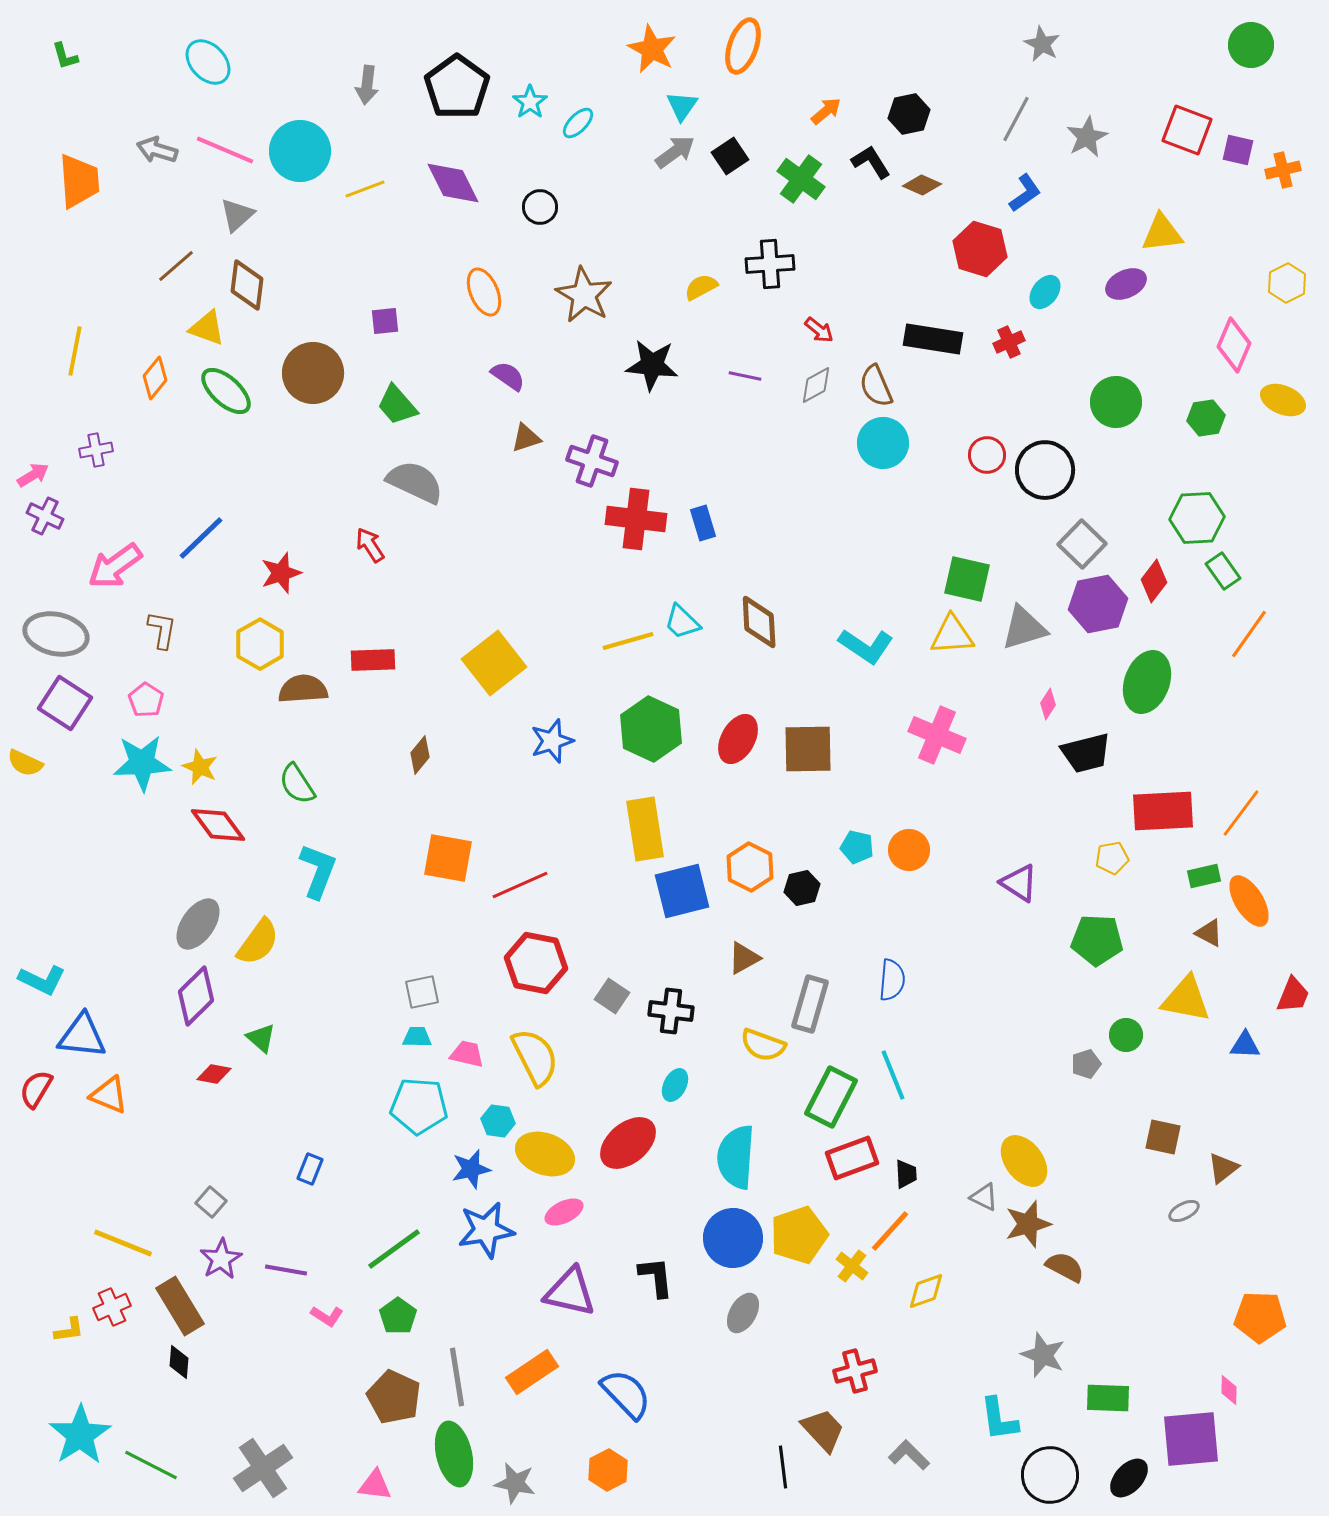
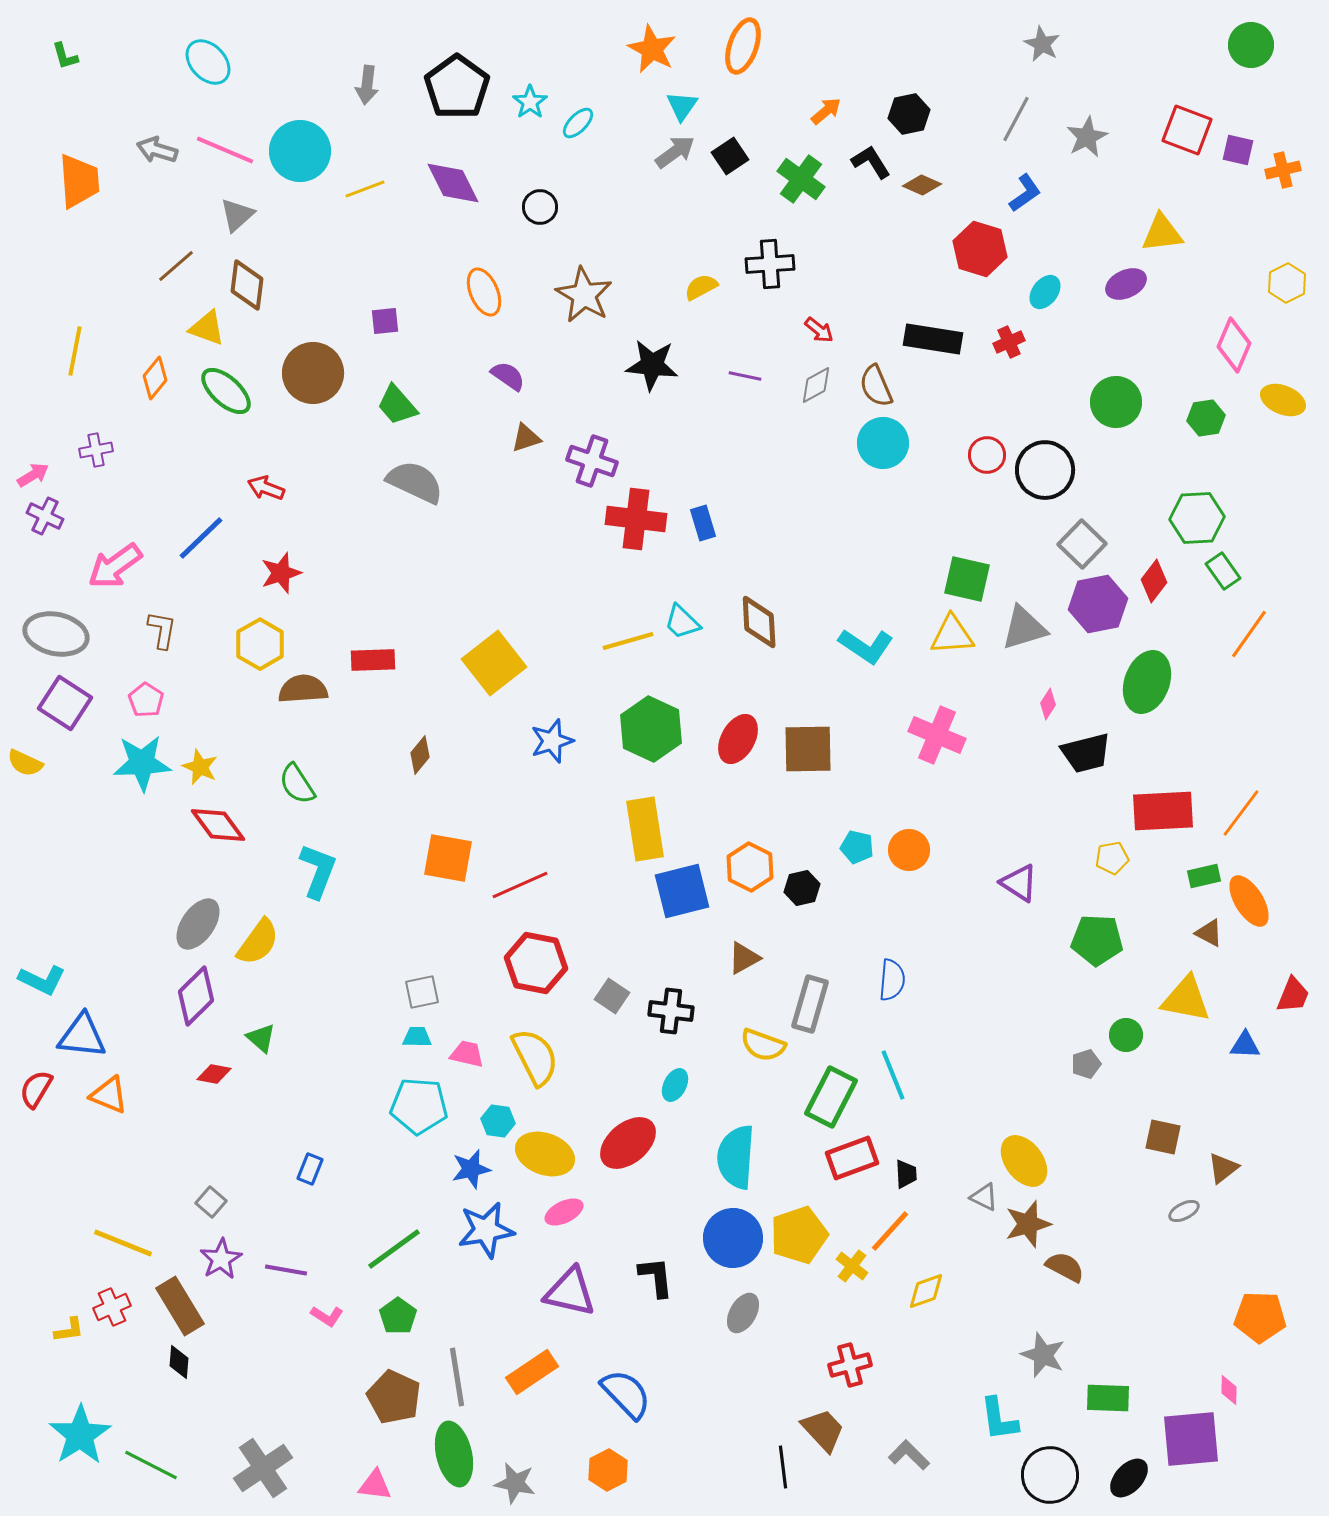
red arrow at (370, 545): moved 104 px left, 57 px up; rotated 36 degrees counterclockwise
red cross at (855, 1371): moved 5 px left, 6 px up
